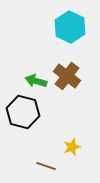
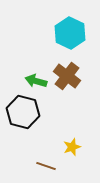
cyan hexagon: moved 6 px down
